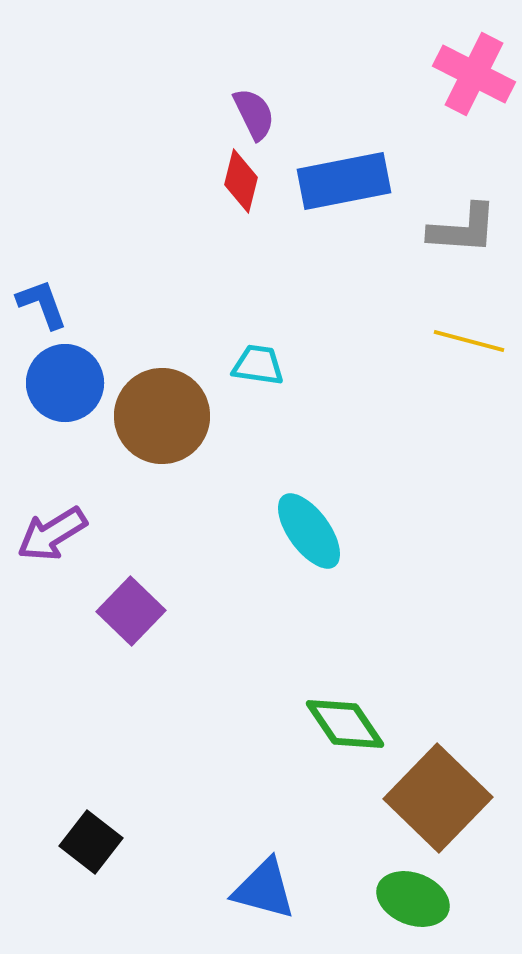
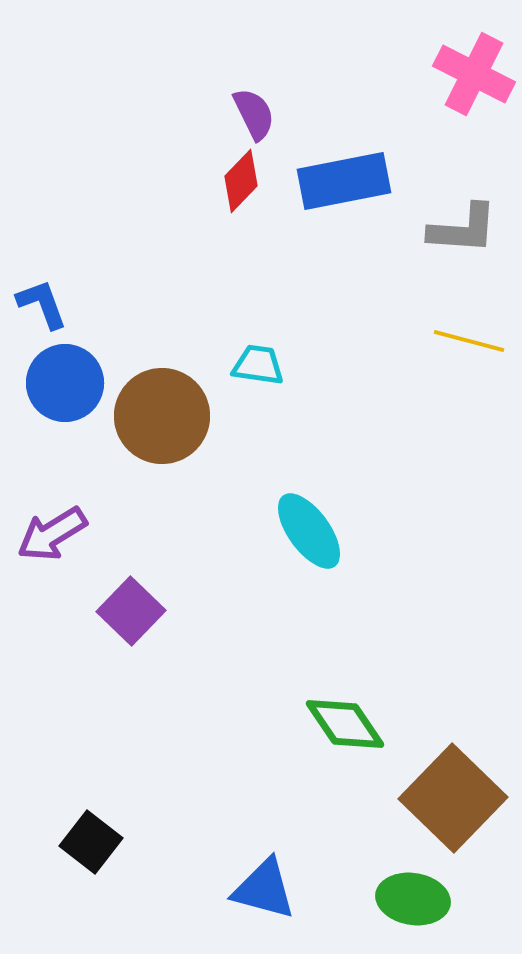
red diamond: rotated 30 degrees clockwise
brown square: moved 15 px right
green ellipse: rotated 12 degrees counterclockwise
